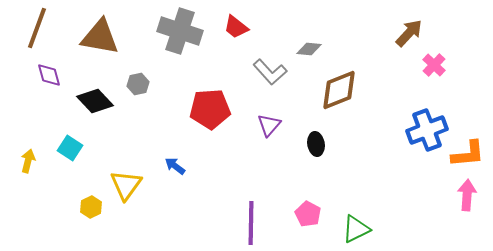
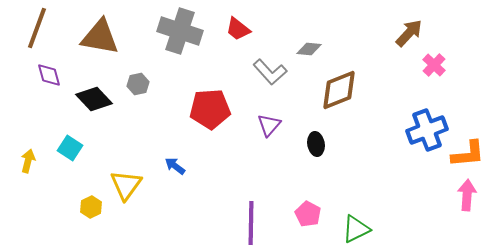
red trapezoid: moved 2 px right, 2 px down
black diamond: moved 1 px left, 2 px up
